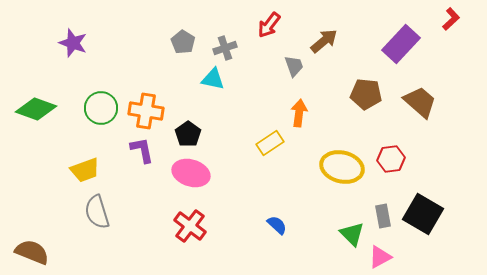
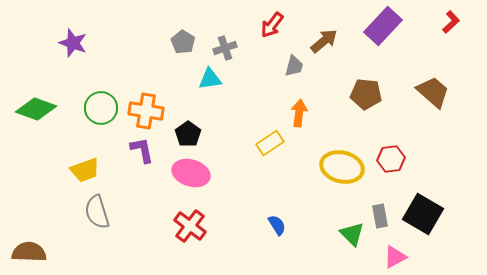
red L-shape: moved 3 px down
red arrow: moved 3 px right
purple rectangle: moved 18 px left, 18 px up
gray trapezoid: rotated 35 degrees clockwise
cyan triangle: moved 3 px left; rotated 20 degrees counterclockwise
brown trapezoid: moved 13 px right, 10 px up
gray rectangle: moved 3 px left
blue semicircle: rotated 15 degrees clockwise
brown semicircle: moved 3 px left; rotated 20 degrees counterclockwise
pink triangle: moved 15 px right
